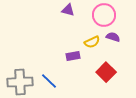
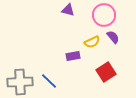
purple semicircle: rotated 32 degrees clockwise
red square: rotated 12 degrees clockwise
